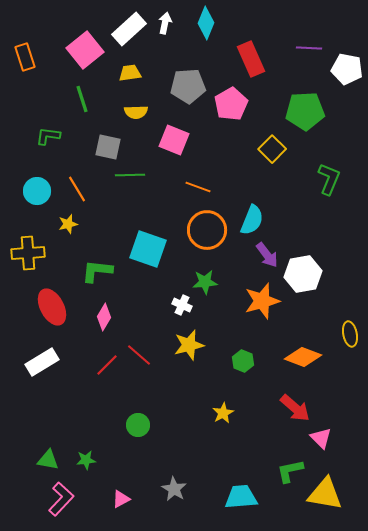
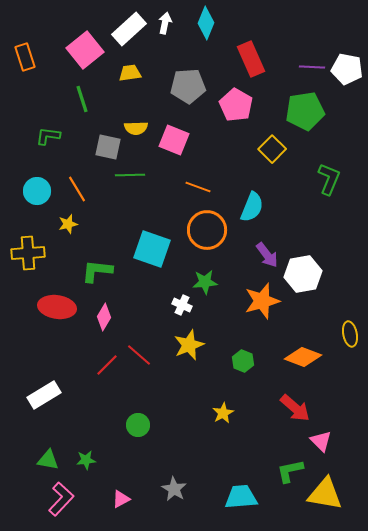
purple line at (309, 48): moved 3 px right, 19 px down
pink pentagon at (231, 104): moved 5 px right, 1 px down; rotated 12 degrees counterclockwise
green pentagon at (305, 111): rotated 6 degrees counterclockwise
yellow semicircle at (136, 112): moved 16 px down
cyan semicircle at (252, 220): moved 13 px up
cyan square at (148, 249): moved 4 px right
red ellipse at (52, 307): moved 5 px right; rotated 54 degrees counterclockwise
yellow star at (189, 345): rotated 8 degrees counterclockwise
white rectangle at (42, 362): moved 2 px right, 33 px down
pink triangle at (321, 438): moved 3 px down
